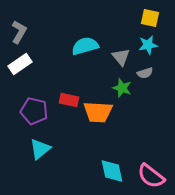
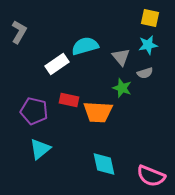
white rectangle: moved 37 px right
cyan diamond: moved 8 px left, 7 px up
pink semicircle: rotated 16 degrees counterclockwise
